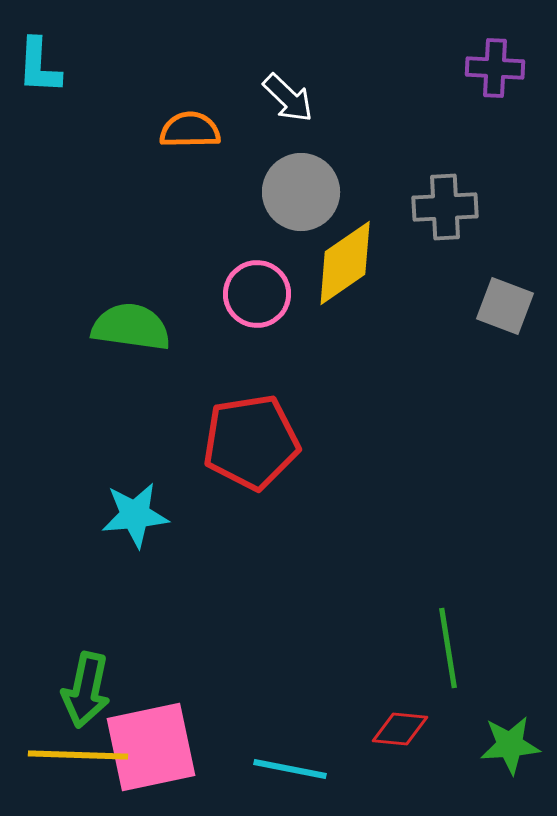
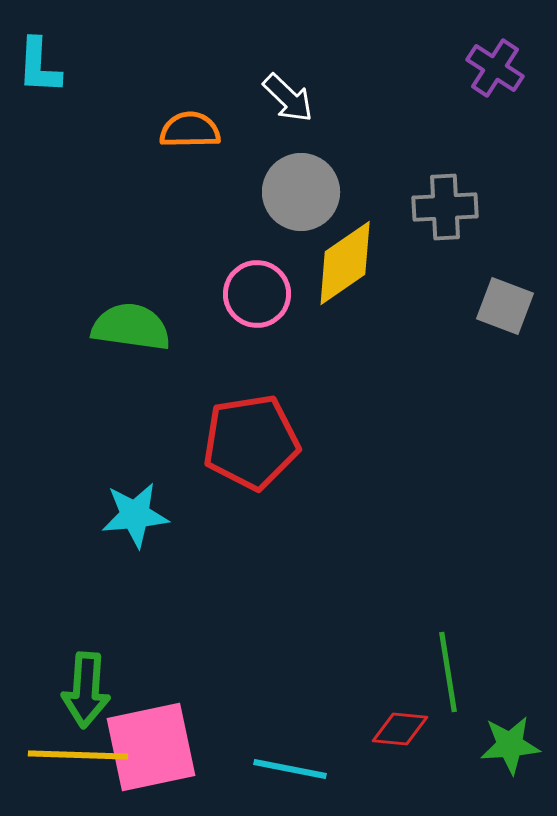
purple cross: rotated 30 degrees clockwise
green line: moved 24 px down
green arrow: rotated 8 degrees counterclockwise
